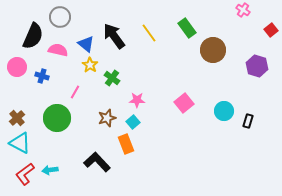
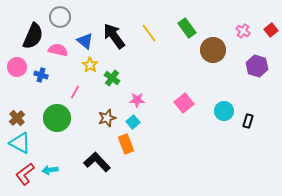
pink cross: moved 21 px down
blue triangle: moved 1 px left, 3 px up
blue cross: moved 1 px left, 1 px up
